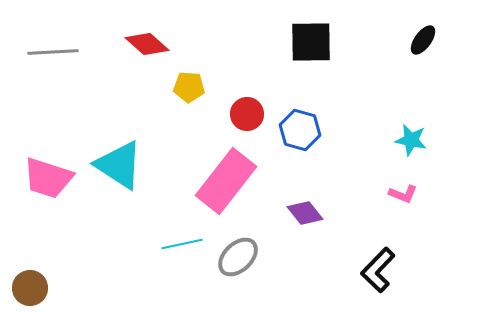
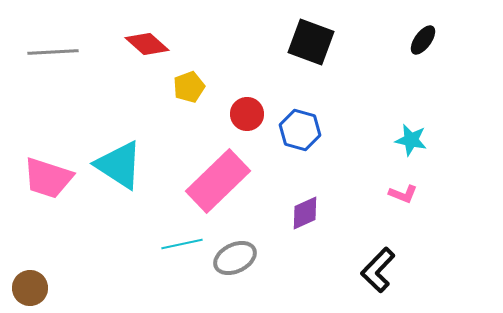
black square: rotated 21 degrees clockwise
yellow pentagon: rotated 24 degrees counterclockwise
pink rectangle: moved 8 px left; rotated 8 degrees clockwise
purple diamond: rotated 75 degrees counterclockwise
gray ellipse: moved 3 px left, 1 px down; rotated 18 degrees clockwise
